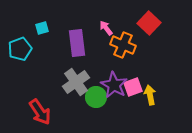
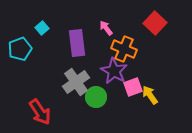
red square: moved 6 px right
cyan square: rotated 24 degrees counterclockwise
orange cross: moved 1 px right, 4 px down
purple star: moved 14 px up
yellow arrow: rotated 24 degrees counterclockwise
